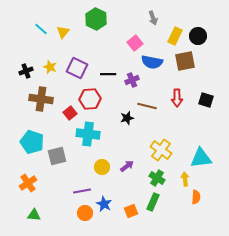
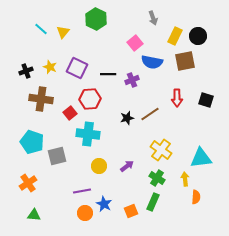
brown line: moved 3 px right, 8 px down; rotated 48 degrees counterclockwise
yellow circle: moved 3 px left, 1 px up
